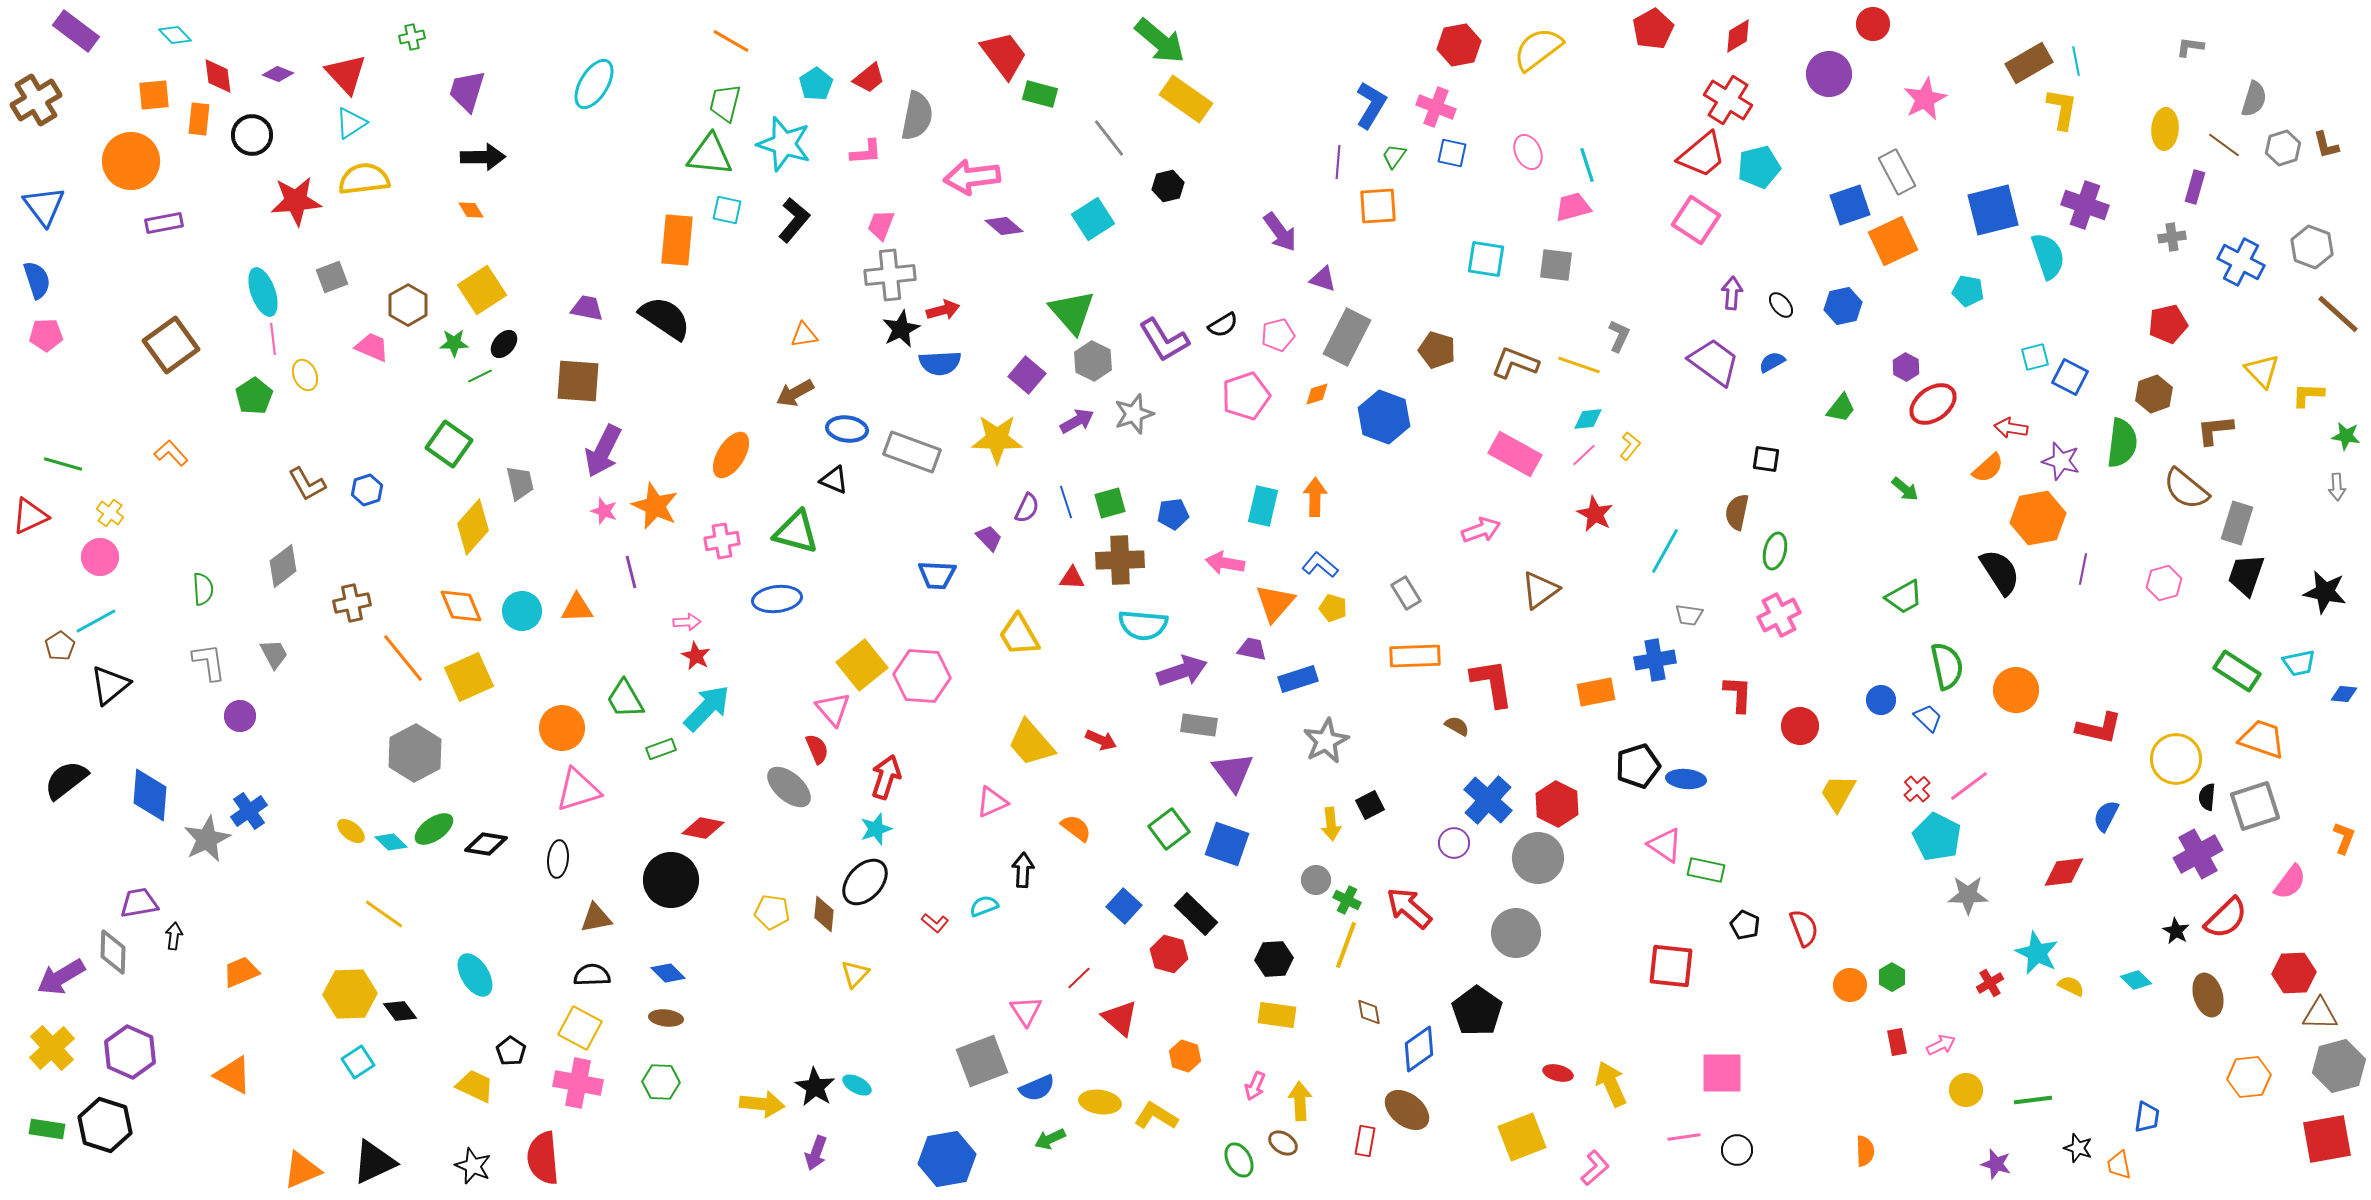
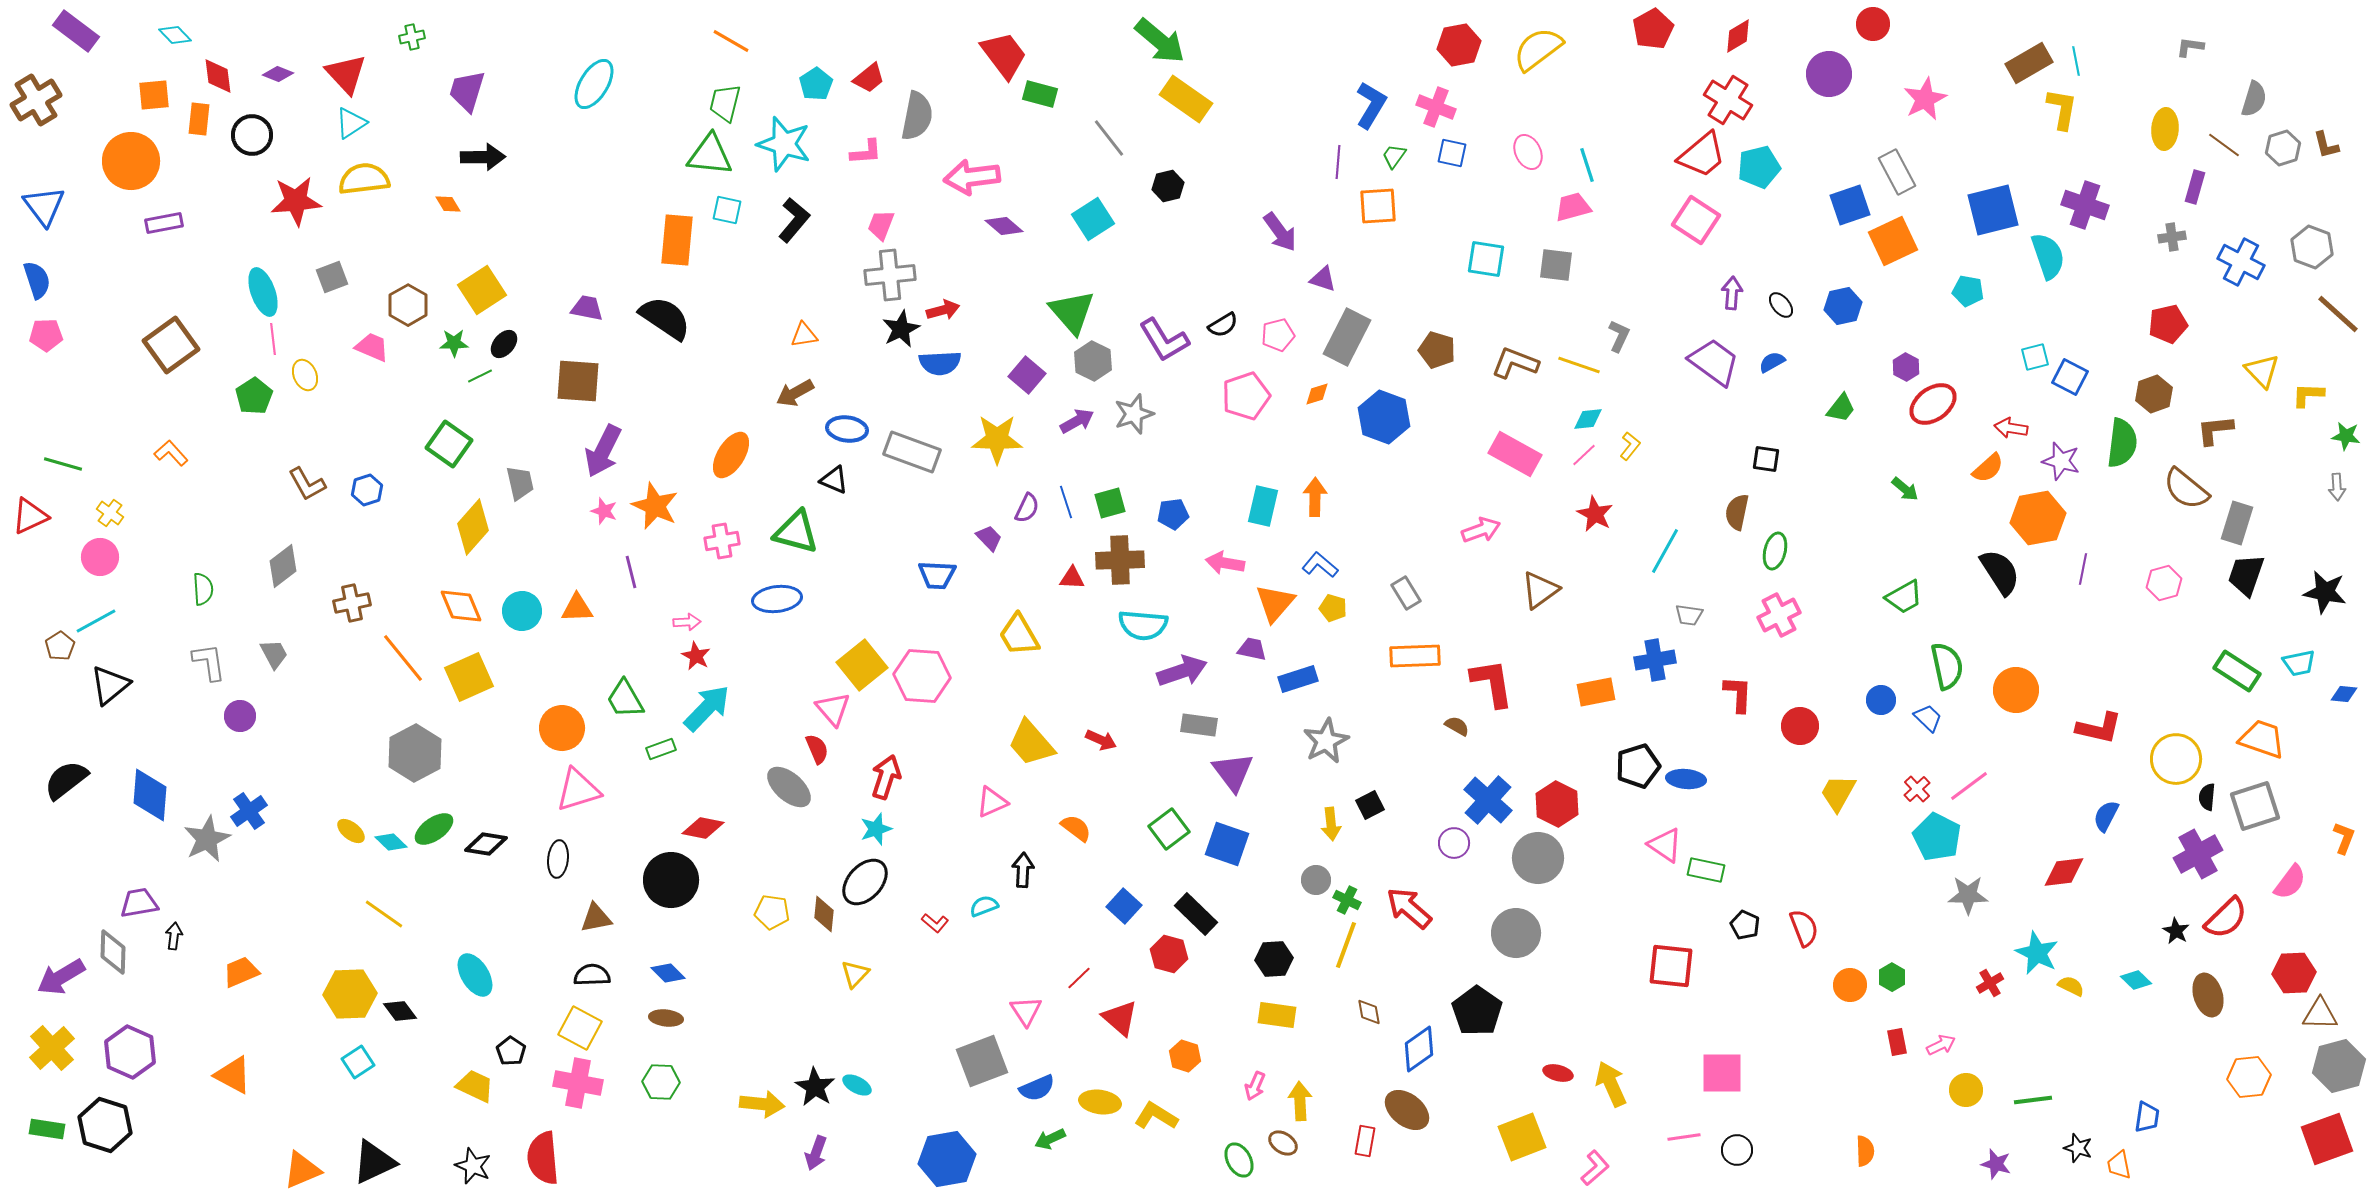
orange diamond at (471, 210): moved 23 px left, 6 px up
red square at (2327, 1139): rotated 10 degrees counterclockwise
